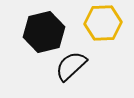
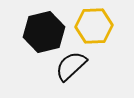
yellow hexagon: moved 9 px left, 3 px down
